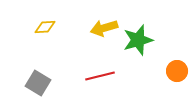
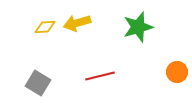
yellow arrow: moved 27 px left, 5 px up
green star: moved 13 px up
orange circle: moved 1 px down
